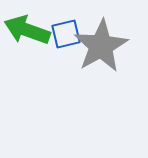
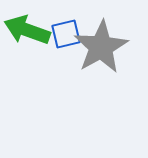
gray star: moved 1 px down
